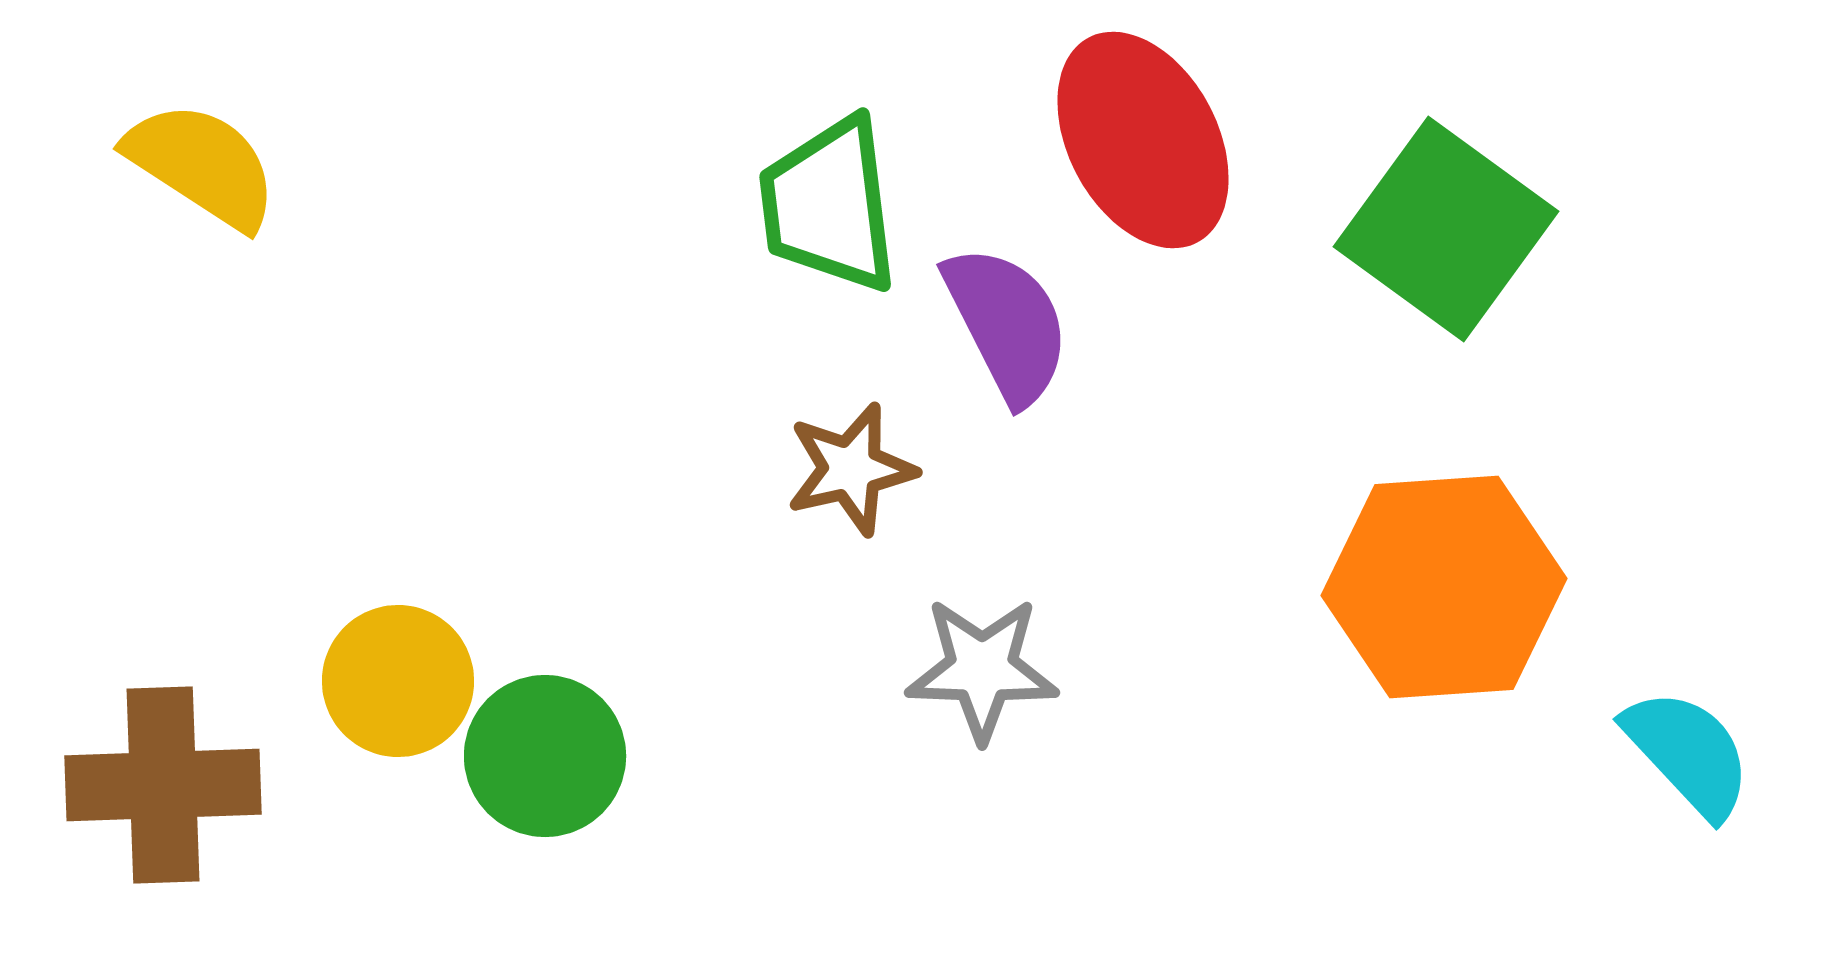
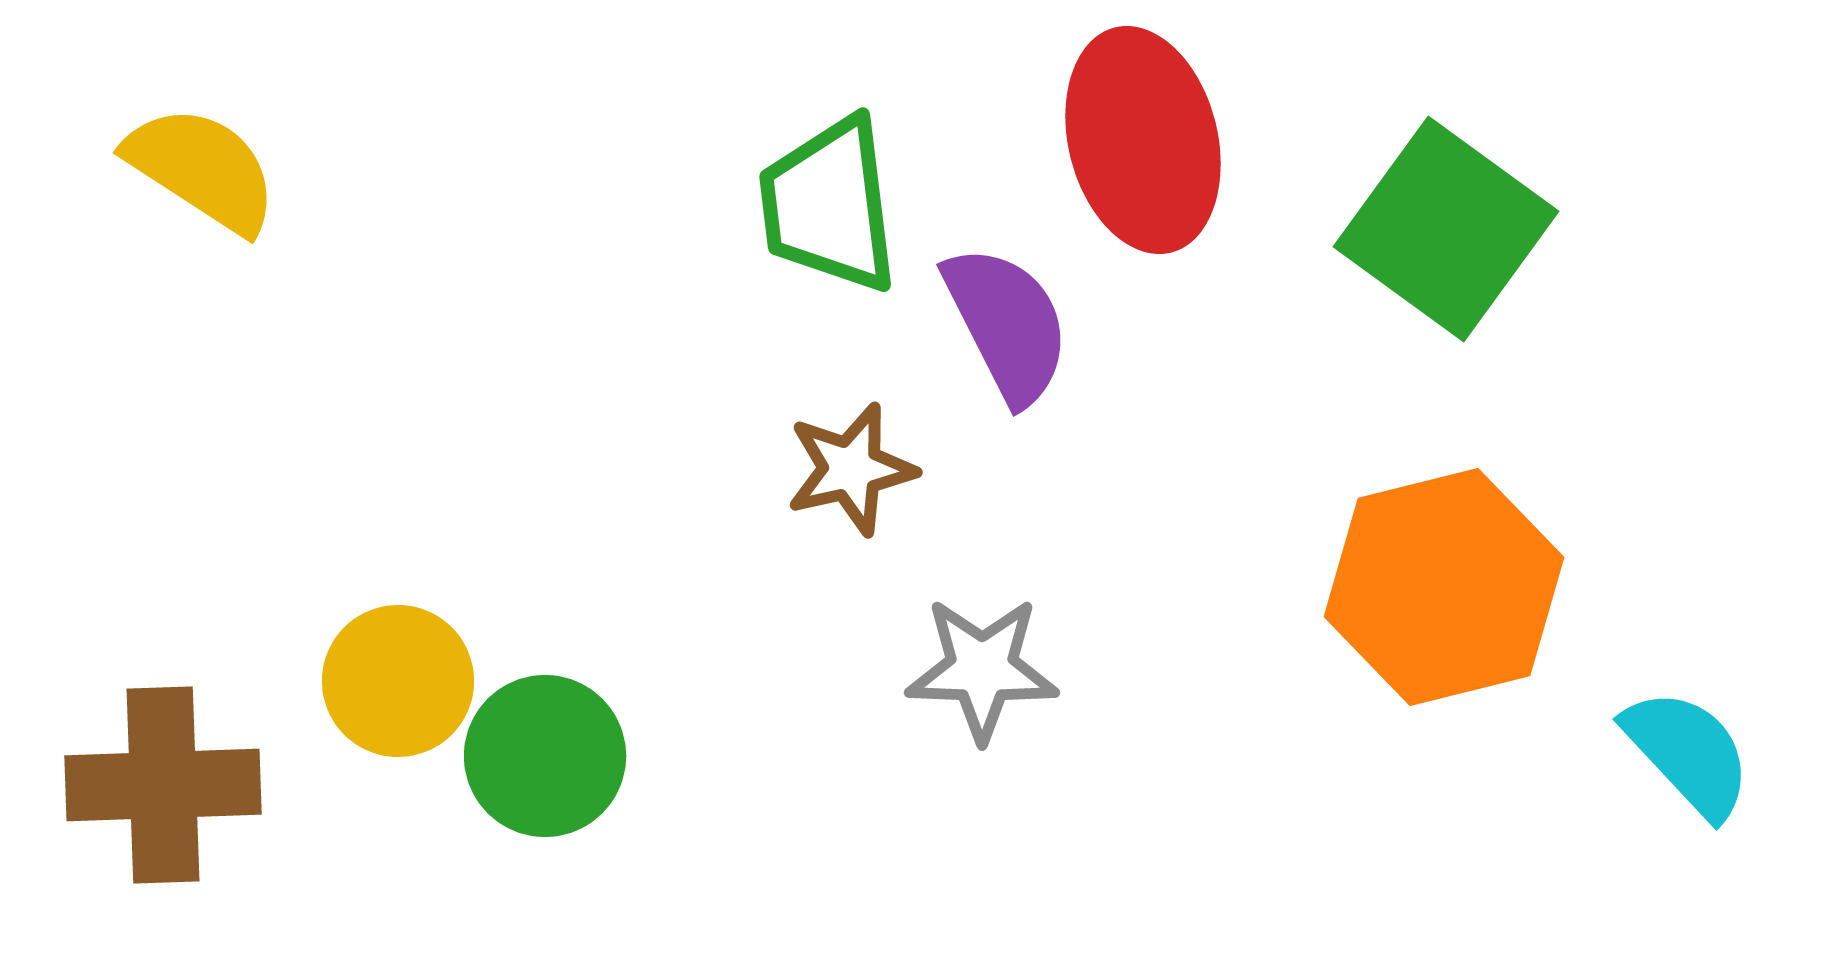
red ellipse: rotated 14 degrees clockwise
yellow semicircle: moved 4 px down
orange hexagon: rotated 10 degrees counterclockwise
